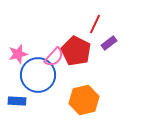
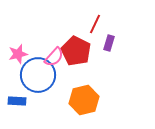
purple rectangle: rotated 35 degrees counterclockwise
